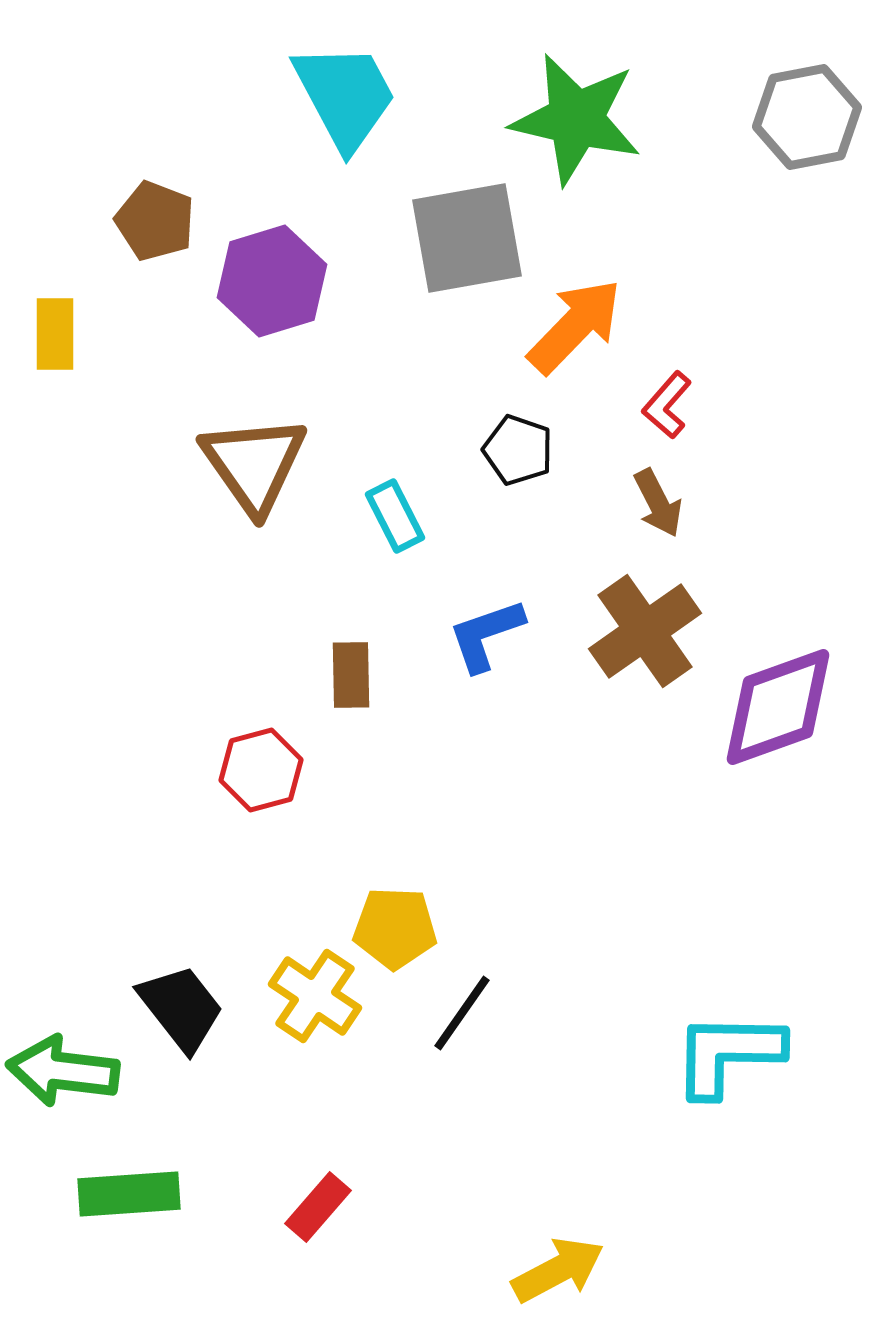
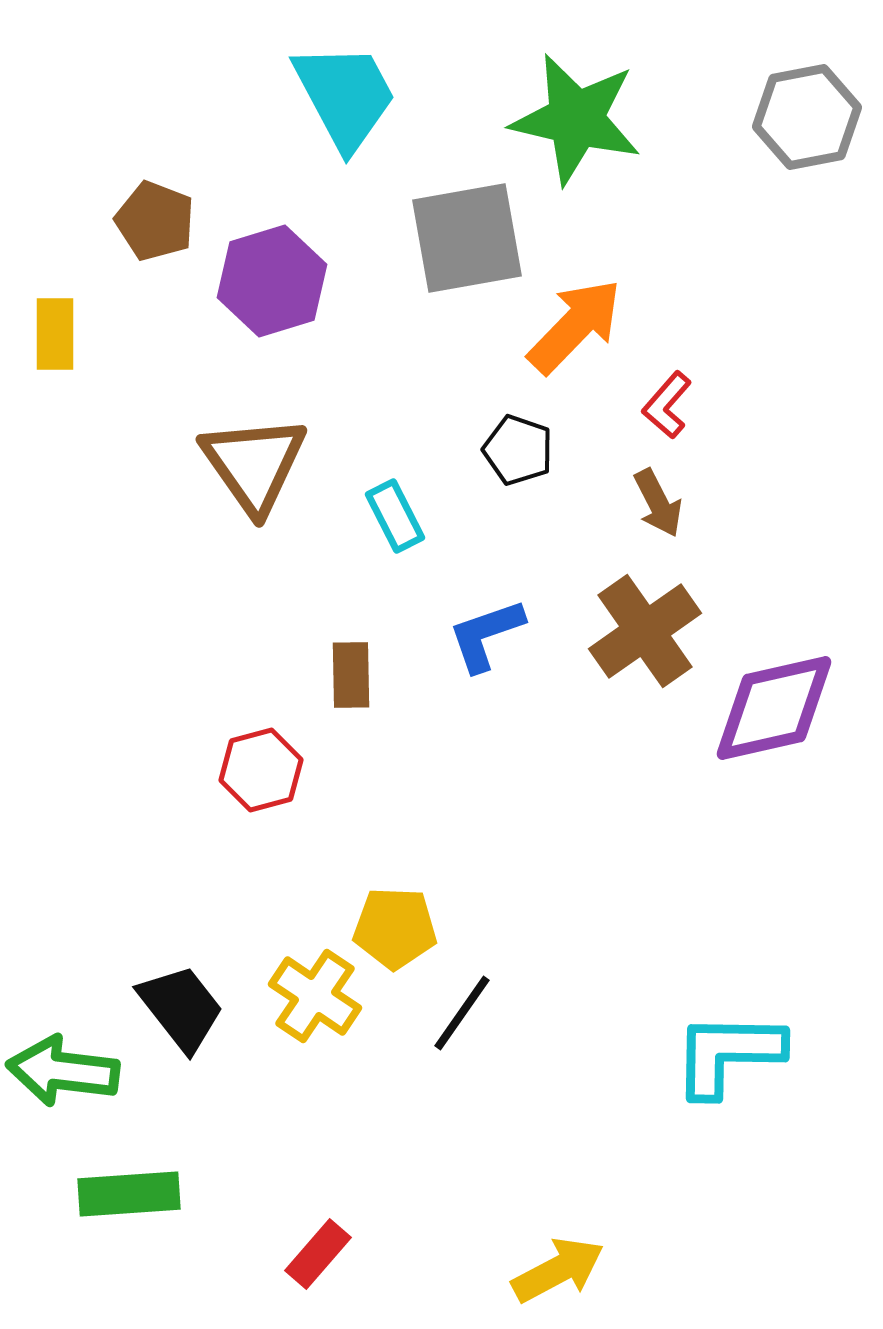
purple diamond: moved 4 px left, 1 px down; rotated 7 degrees clockwise
red rectangle: moved 47 px down
